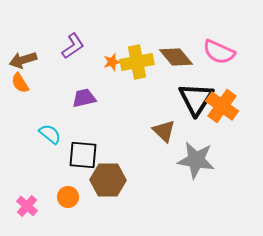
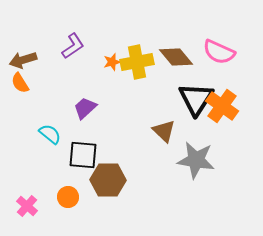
purple trapezoid: moved 1 px right, 10 px down; rotated 30 degrees counterclockwise
